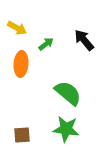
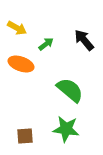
orange ellipse: rotated 75 degrees counterclockwise
green semicircle: moved 2 px right, 3 px up
brown square: moved 3 px right, 1 px down
